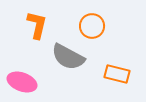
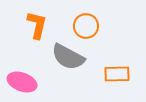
orange circle: moved 6 px left
orange rectangle: rotated 15 degrees counterclockwise
